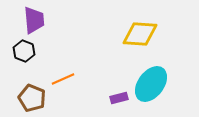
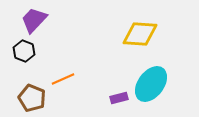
purple trapezoid: rotated 132 degrees counterclockwise
